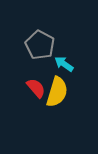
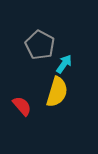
cyan arrow: rotated 90 degrees clockwise
red semicircle: moved 14 px left, 18 px down
